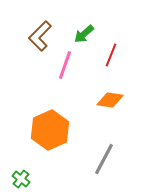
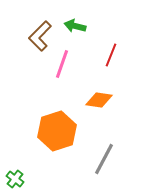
green arrow: moved 9 px left, 8 px up; rotated 55 degrees clockwise
pink line: moved 3 px left, 1 px up
orange diamond: moved 11 px left
orange hexagon: moved 7 px right, 1 px down; rotated 6 degrees clockwise
green cross: moved 6 px left
